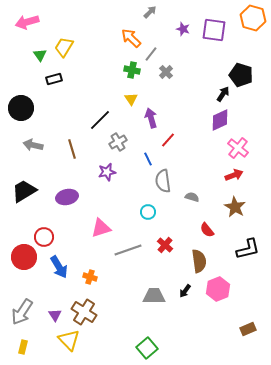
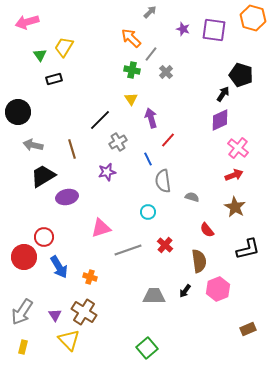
black circle at (21, 108): moved 3 px left, 4 px down
black trapezoid at (24, 191): moved 19 px right, 15 px up
